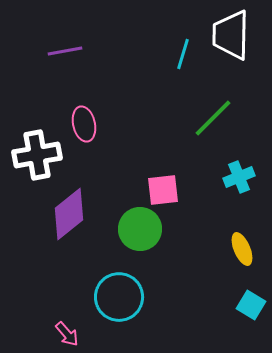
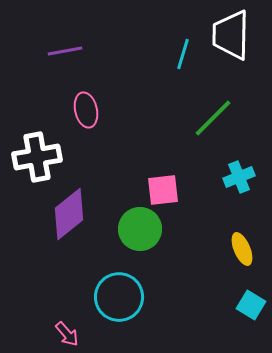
pink ellipse: moved 2 px right, 14 px up
white cross: moved 2 px down
